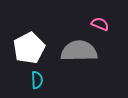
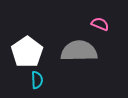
white pentagon: moved 2 px left, 4 px down; rotated 8 degrees counterclockwise
